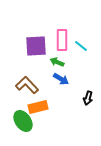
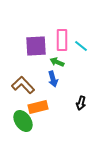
blue arrow: moved 8 px left; rotated 42 degrees clockwise
brown L-shape: moved 4 px left
black arrow: moved 7 px left, 5 px down
